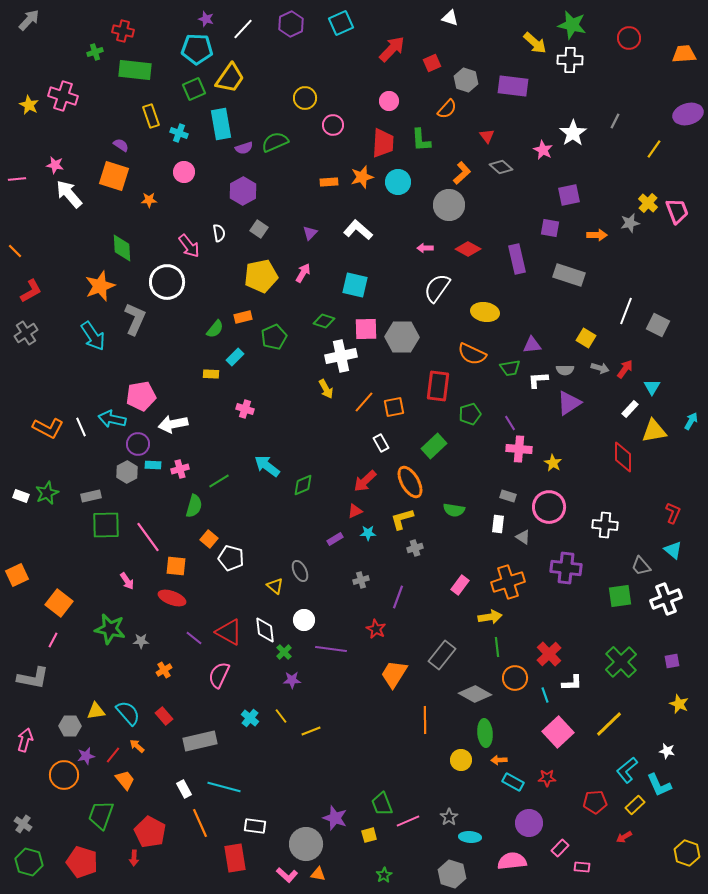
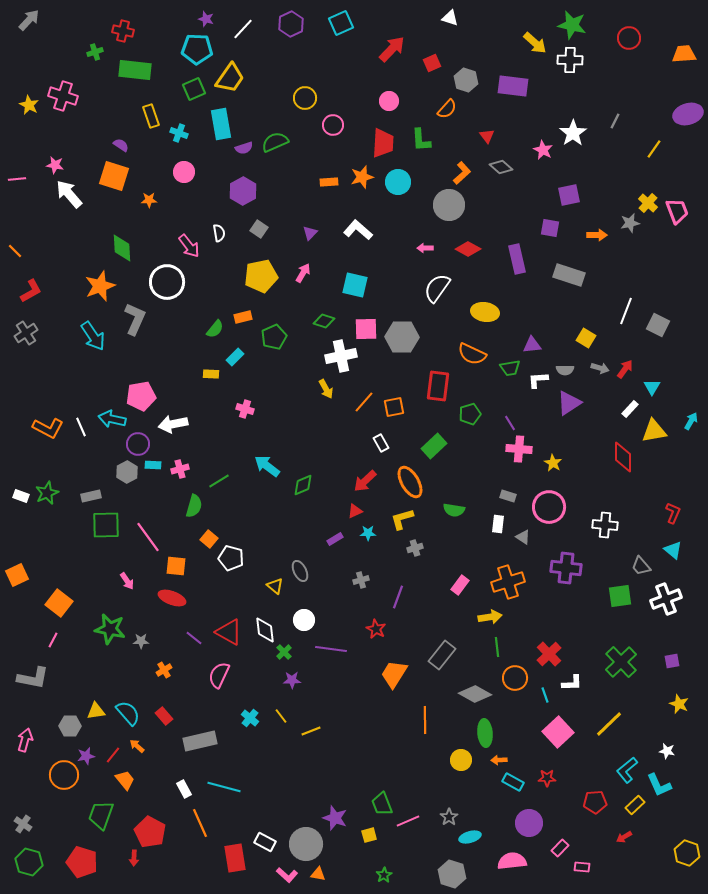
white rectangle at (255, 826): moved 10 px right, 16 px down; rotated 20 degrees clockwise
cyan ellipse at (470, 837): rotated 20 degrees counterclockwise
